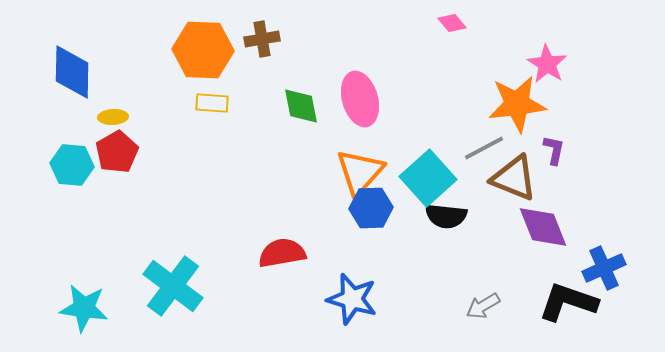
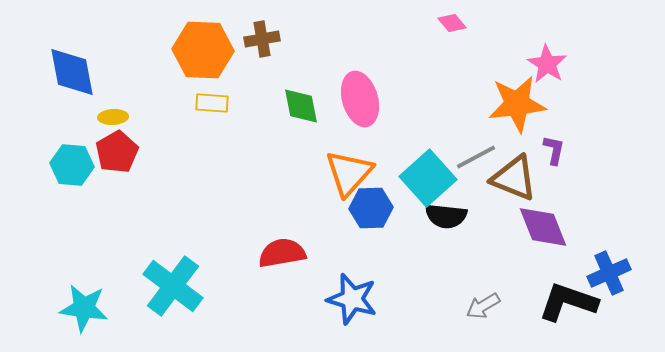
blue diamond: rotated 12 degrees counterclockwise
gray line: moved 8 px left, 9 px down
orange triangle: moved 11 px left, 1 px down
blue cross: moved 5 px right, 5 px down
